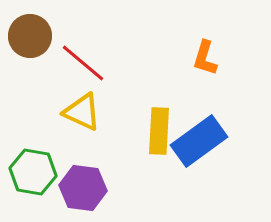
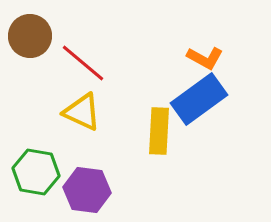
orange L-shape: rotated 78 degrees counterclockwise
blue rectangle: moved 42 px up
green hexagon: moved 3 px right
purple hexagon: moved 4 px right, 2 px down
